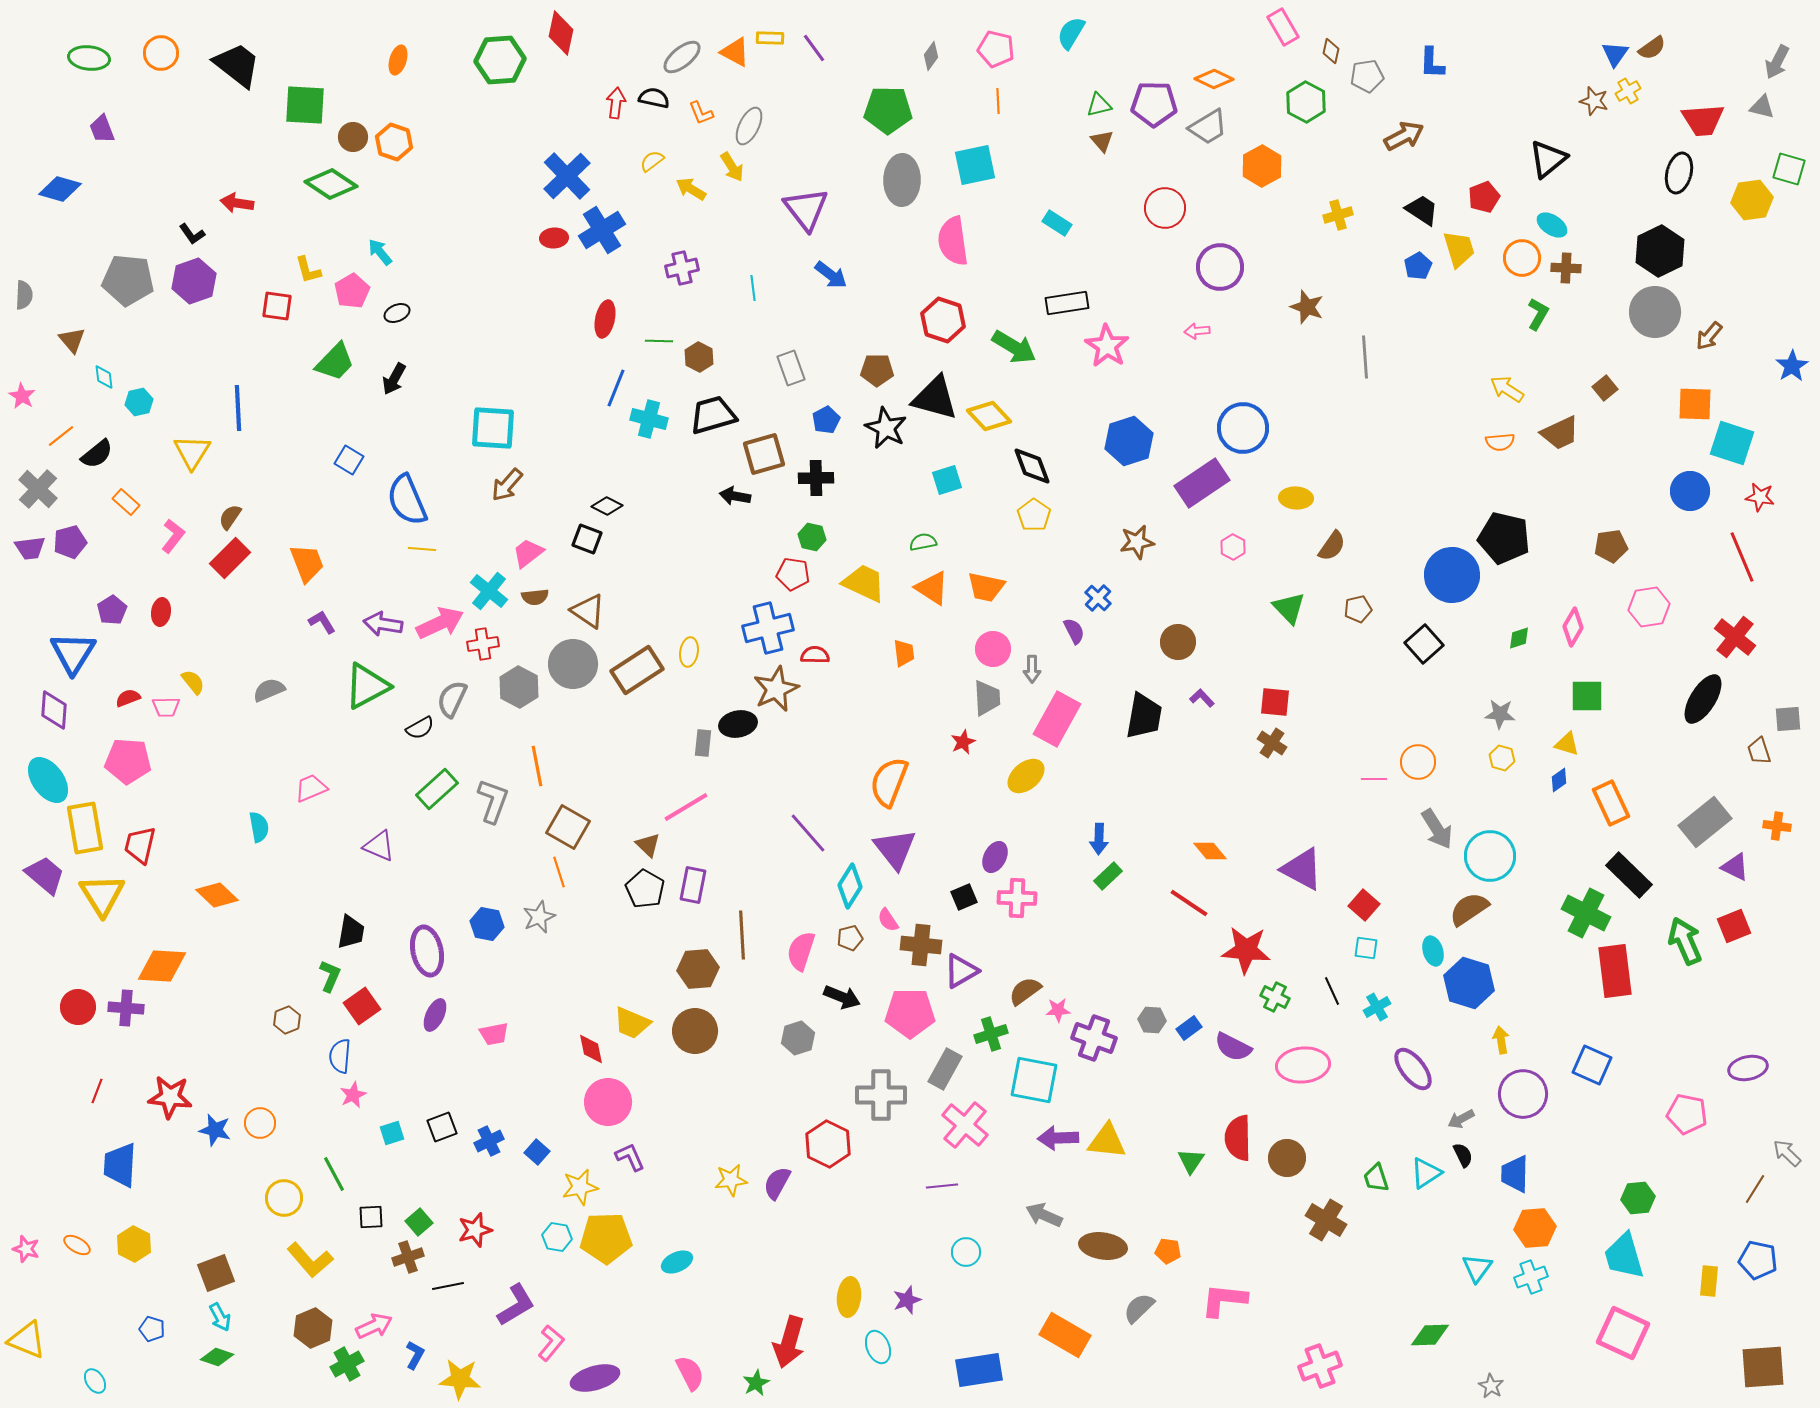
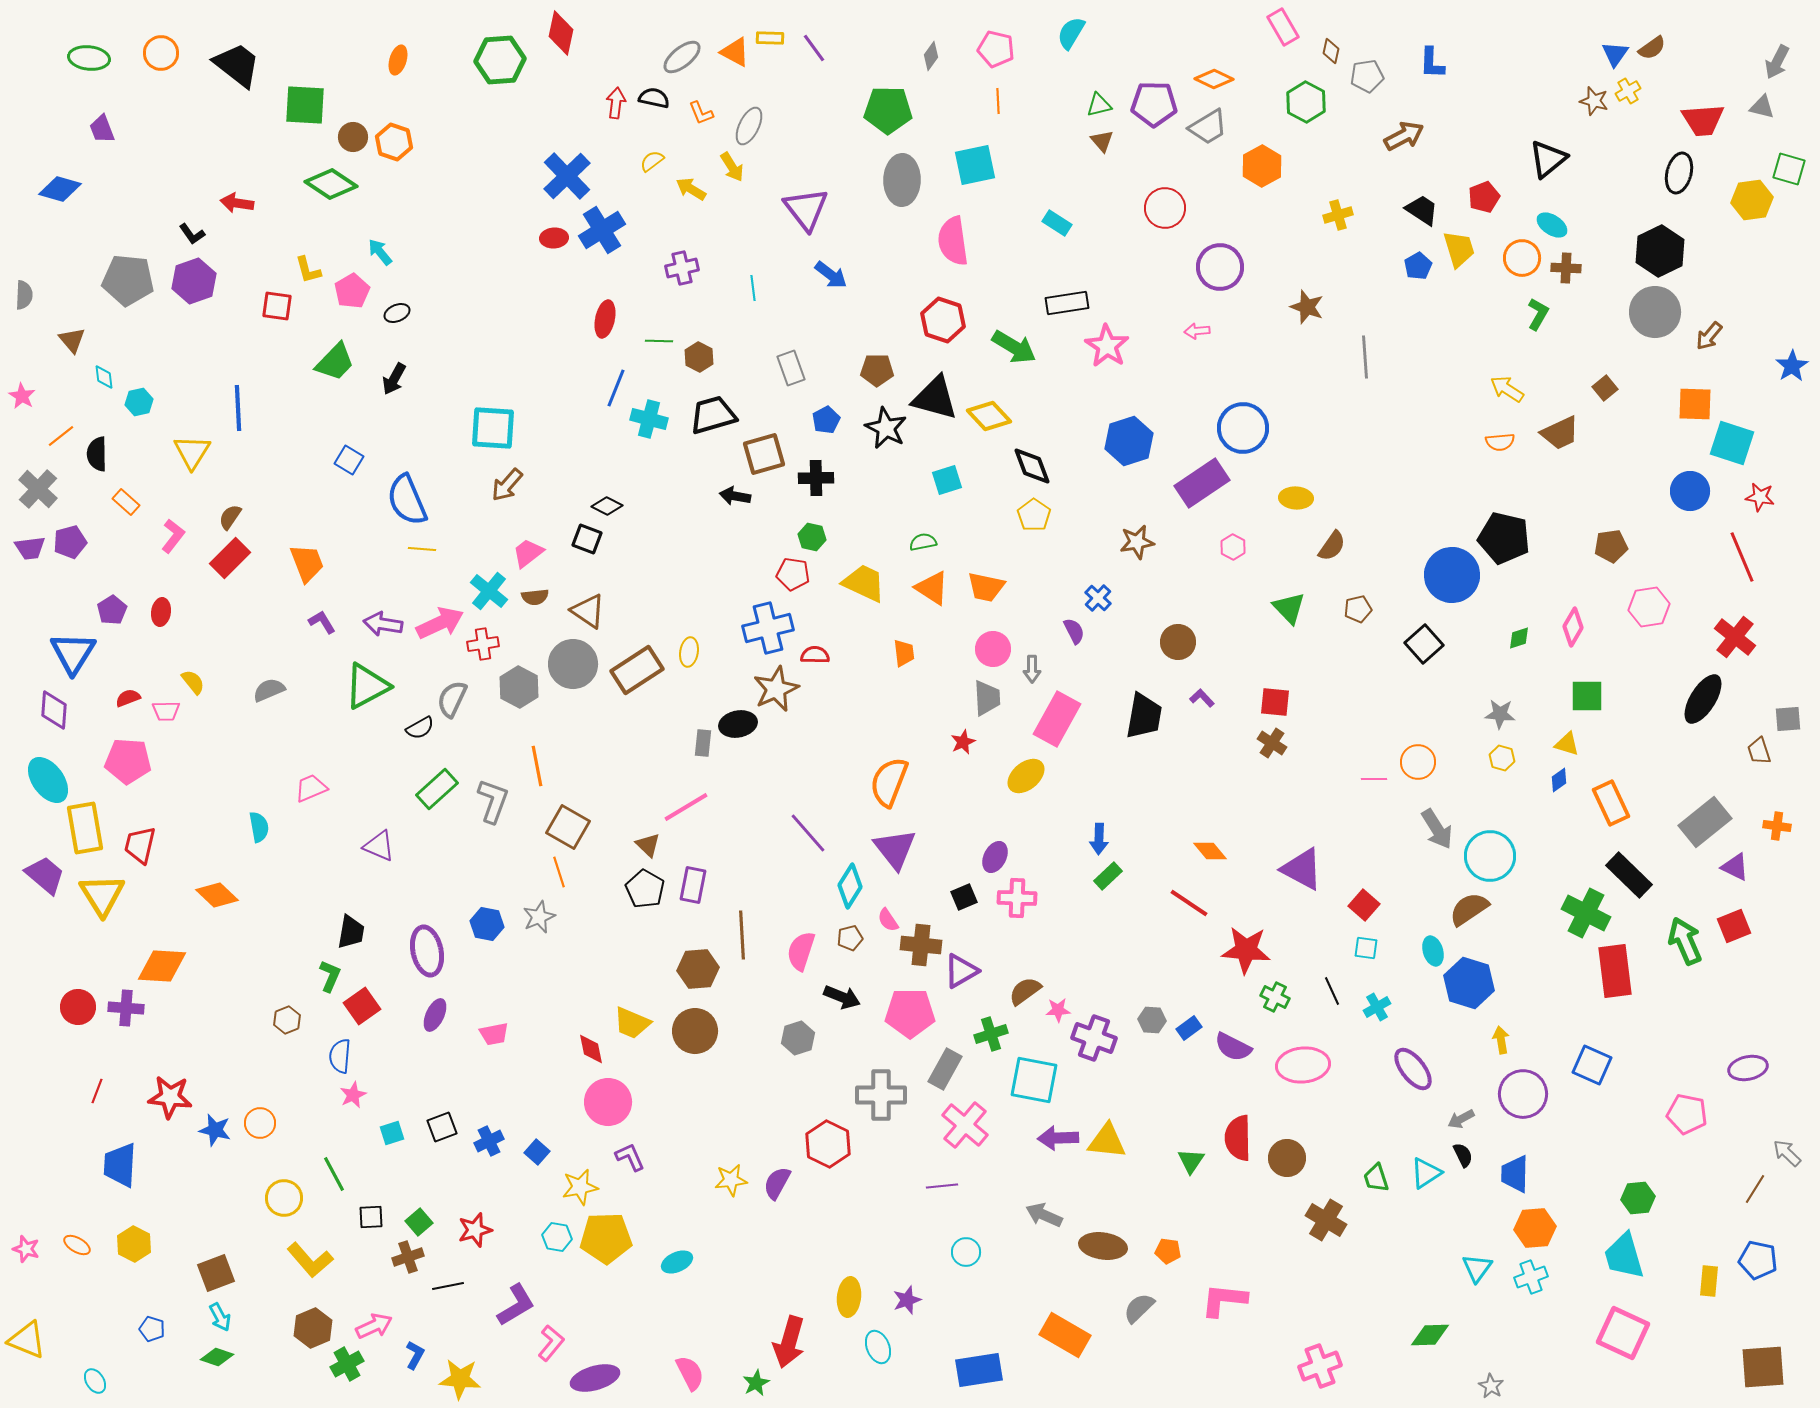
black semicircle at (97, 454): rotated 128 degrees clockwise
pink trapezoid at (166, 707): moved 4 px down
